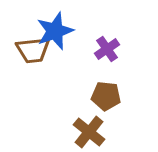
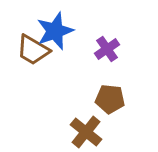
brown trapezoid: rotated 36 degrees clockwise
brown pentagon: moved 4 px right, 3 px down
brown cross: moved 3 px left
